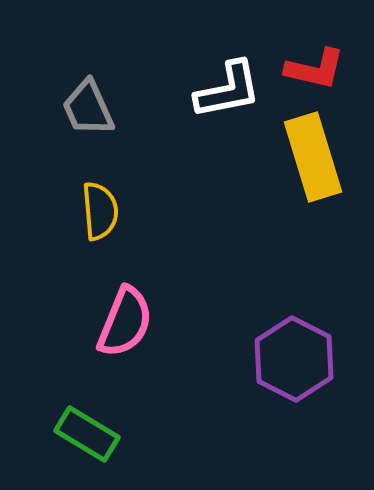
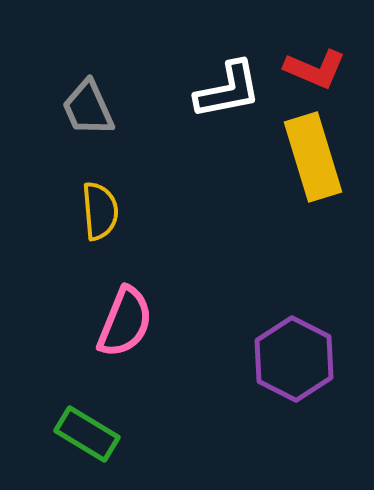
red L-shape: rotated 10 degrees clockwise
